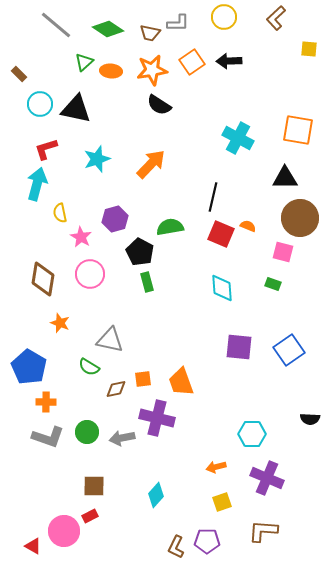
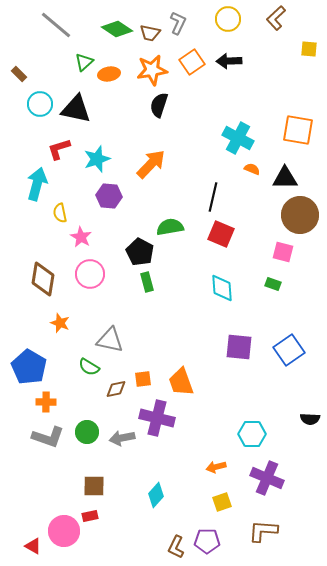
yellow circle at (224, 17): moved 4 px right, 2 px down
gray L-shape at (178, 23): rotated 65 degrees counterclockwise
green diamond at (108, 29): moved 9 px right
orange ellipse at (111, 71): moved 2 px left, 3 px down; rotated 15 degrees counterclockwise
black semicircle at (159, 105): rotated 75 degrees clockwise
red L-shape at (46, 149): moved 13 px right
brown circle at (300, 218): moved 3 px up
purple hexagon at (115, 219): moved 6 px left, 23 px up; rotated 20 degrees clockwise
orange semicircle at (248, 226): moved 4 px right, 57 px up
red rectangle at (90, 516): rotated 14 degrees clockwise
